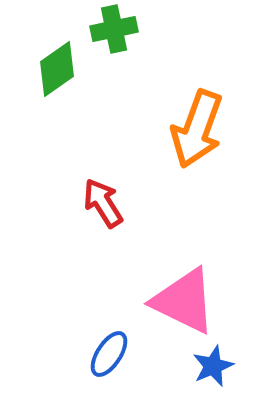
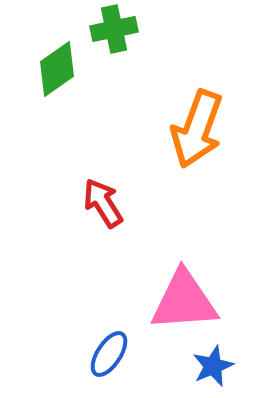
pink triangle: rotated 30 degrees counterclockwise
